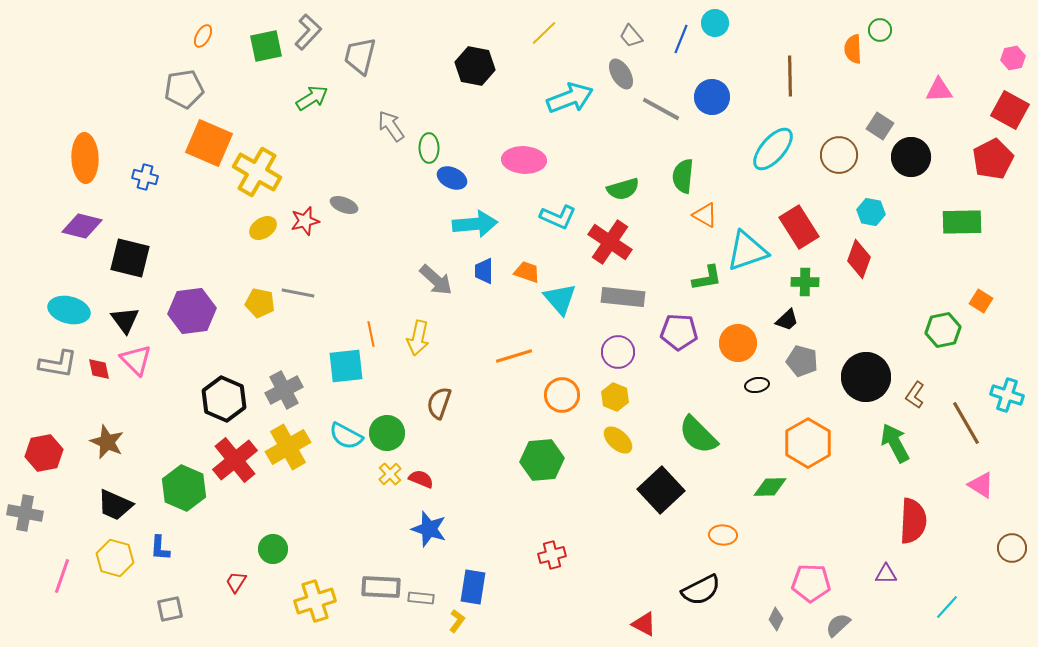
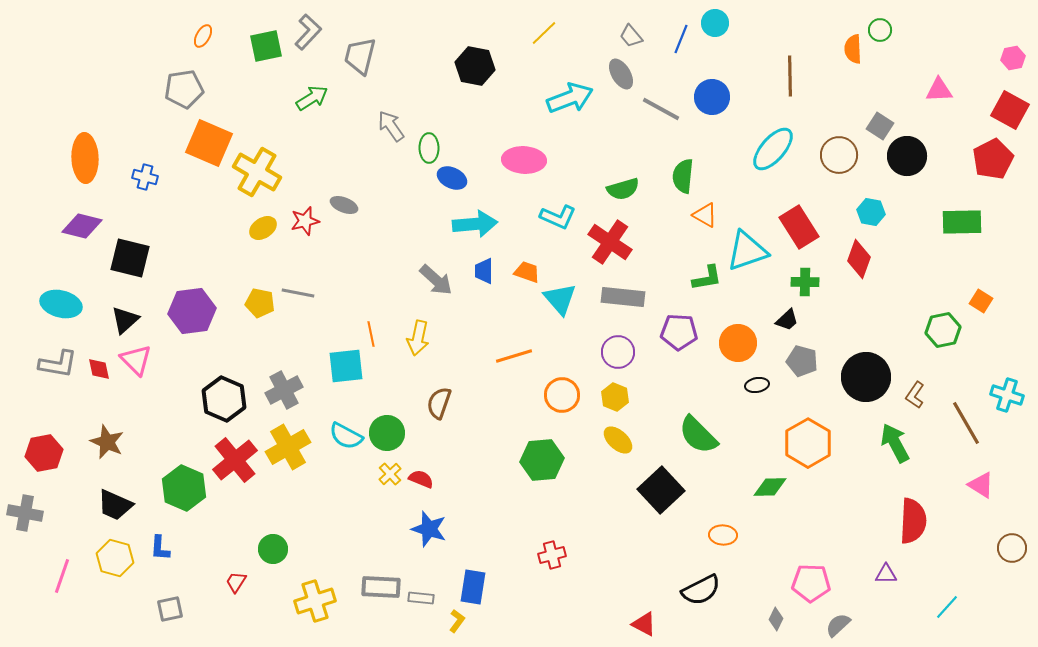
black circle at (911, 157): moved 4 px left, 1 px up
cyan ellipse at (69, 310): moved 8 px left, 6 px up
black triangle at (125, 320): rotated 24 degrees clockwise
